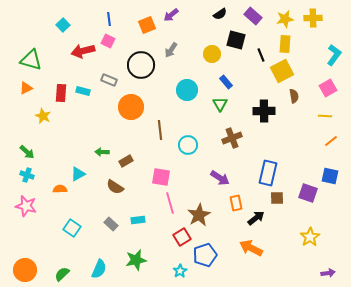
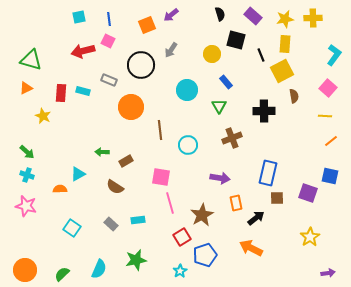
black semicircle at (220, 14): rotated 72 degrees counterclockwise
cyan square at (63, 25): moved 16 px right, 8 px up; rotated 32 degrees clockwise
pink square at (328, 88): rotated 18 degrees counterclockwise
green triangle at (220, 104): moved 1 px left, 2 px down
purple arrow at (220, 178): rotated 24 degrees counterclockwise
brown star at (199, 215): moved 3 px right
